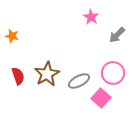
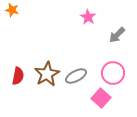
pink star: moved 3 px left
orange star: moved 26 px up
red semicircle: rotated 30 degrees clockwise
gray ellipse: moved 3 px left, 5 px up
